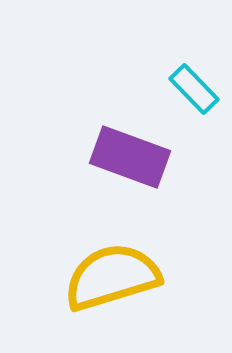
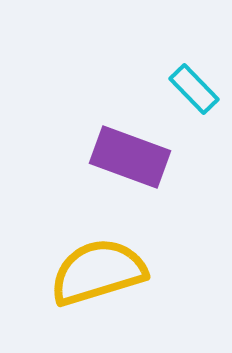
yellow semicircle: moved 14 px left, 5 px up
